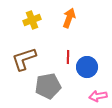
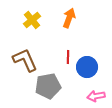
yellow cross: rotated 18 degrees counterclockwise
brown L-shape: moved 1 px right, 1 px down; rotated 84 degrees clockwise
pink arrow: moved 2 px left
